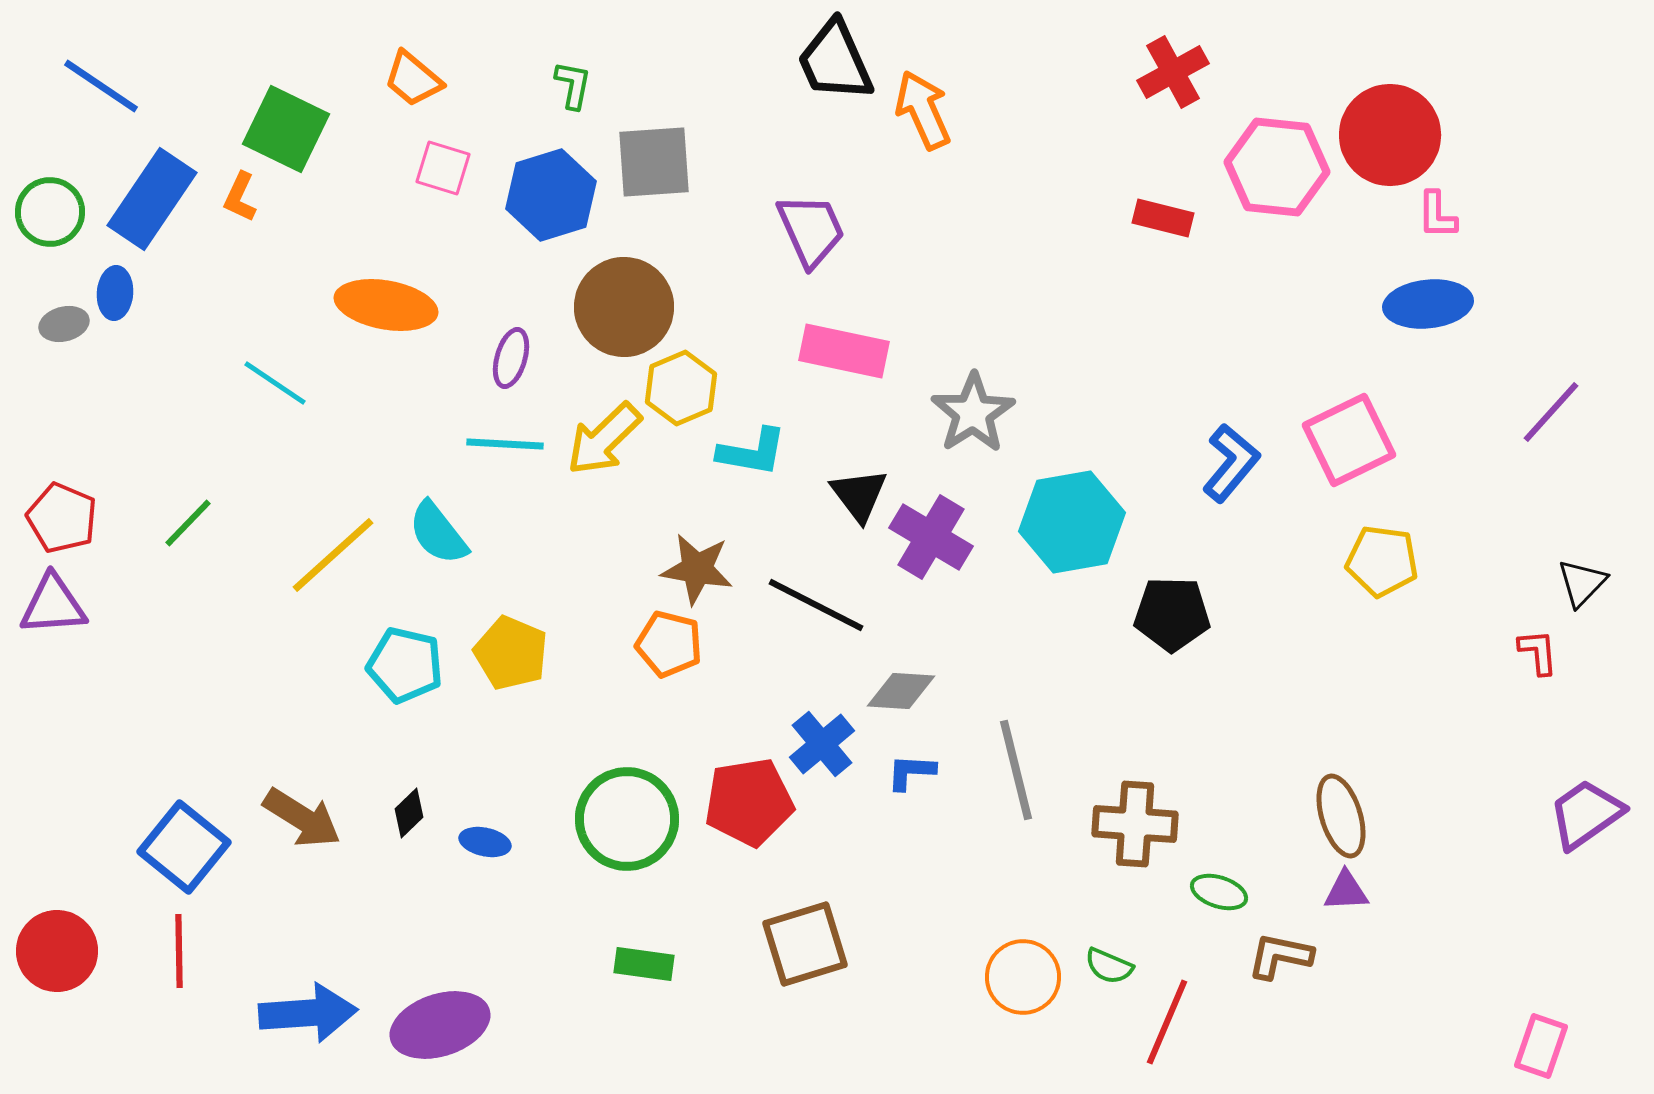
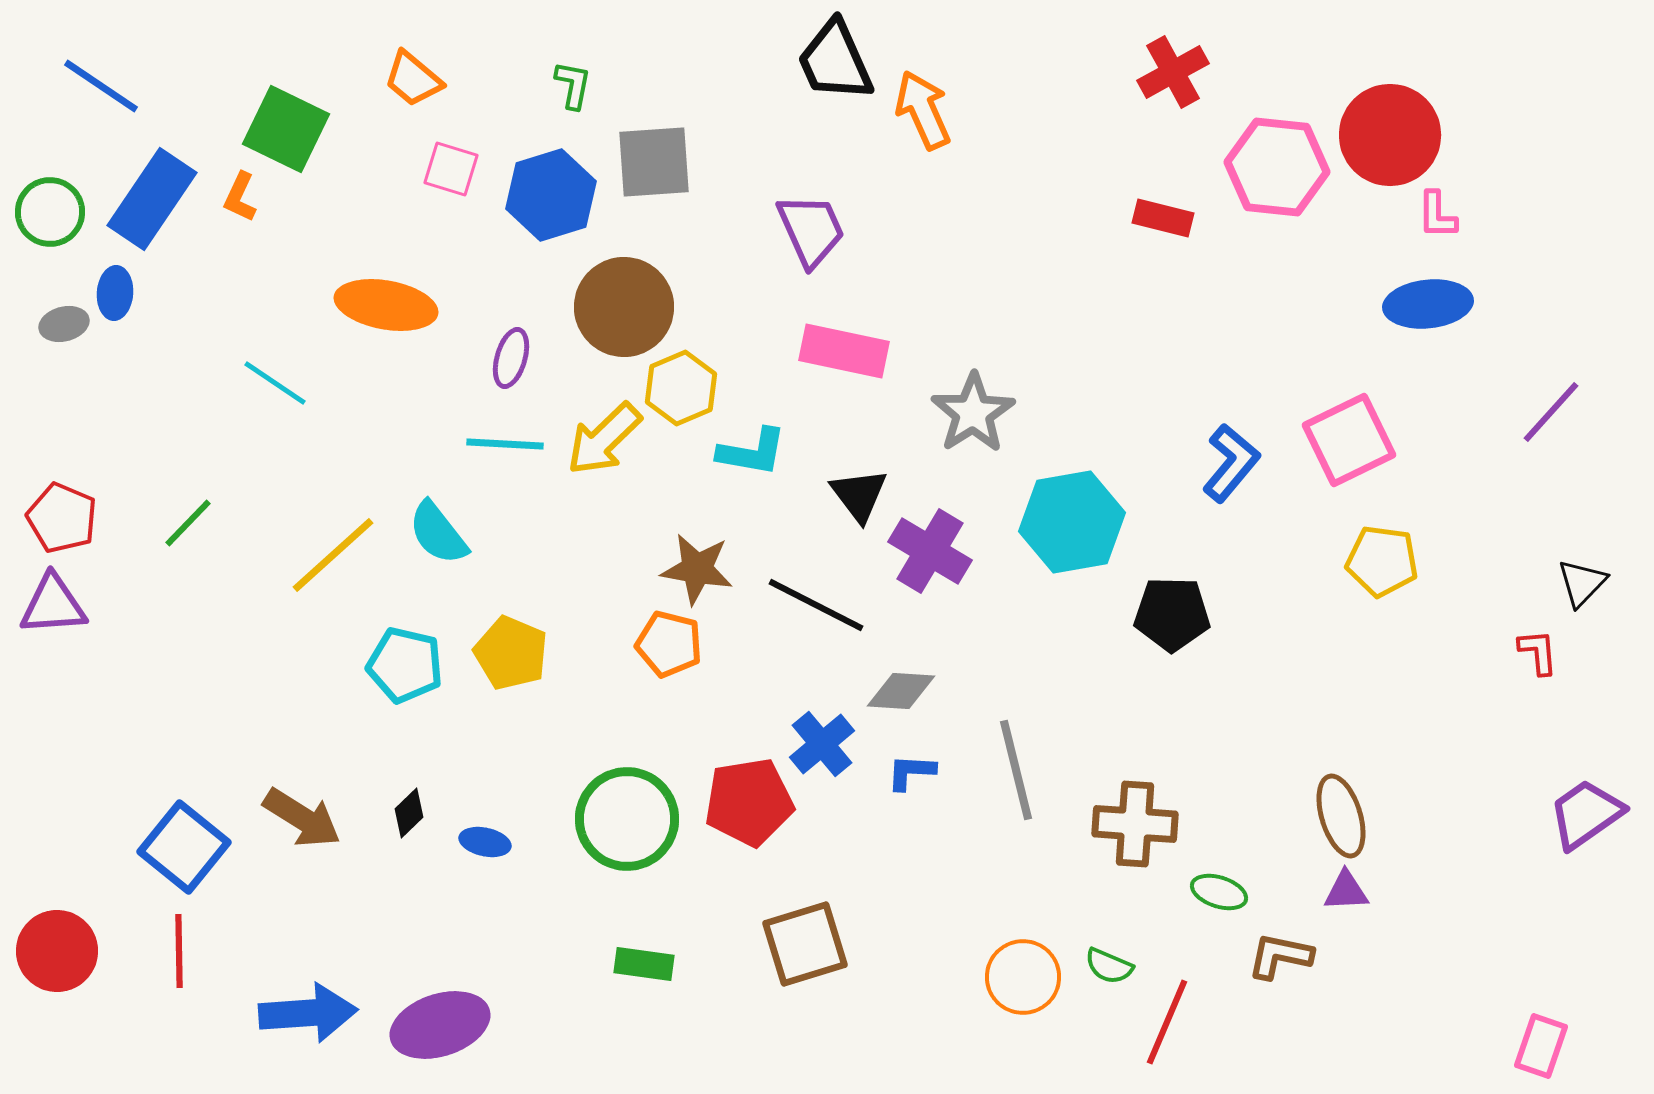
pink square at (443, 168): moved 8 px right, 1 px down
purple cross at (931, 537): moved 1 px left, 14 px down
